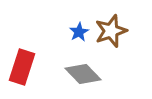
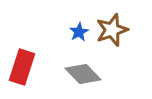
brown star: moved 1 px right, 1 px up
